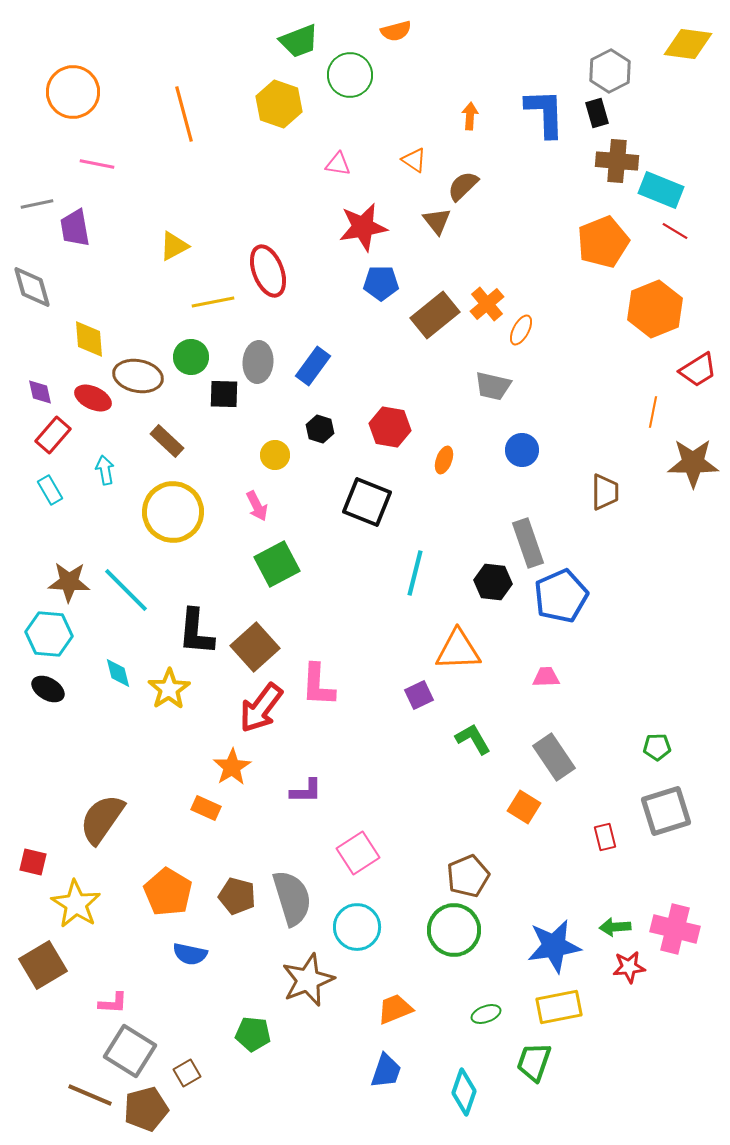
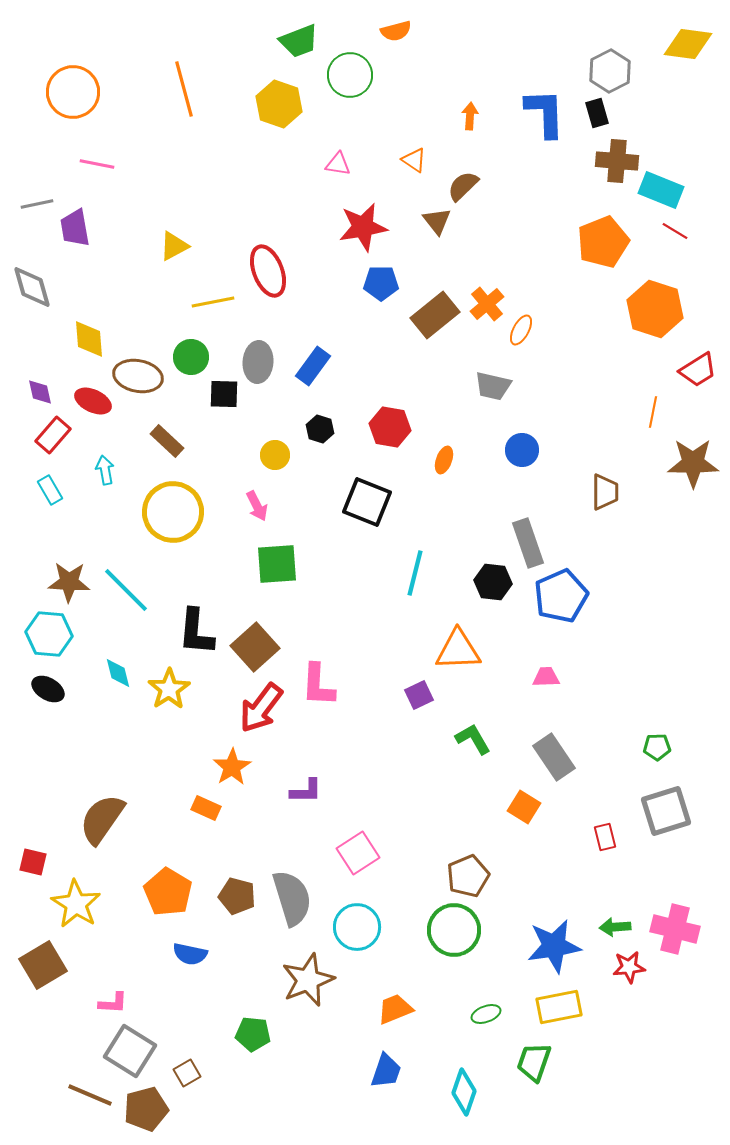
orange line at (184, 114): moved 25 px up
orange hexagon at (655, 309): rotated 20 degrees counterclockwise
red ellipse at (93, 398): moved 3 px down
green square at (277, 564): rotated 24 degrees clockwise
